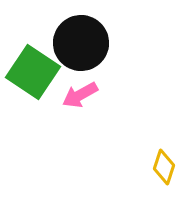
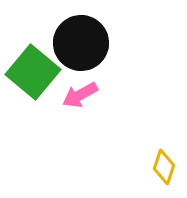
green square: rotated 6 degrees clockwise
